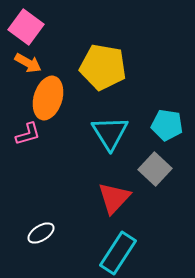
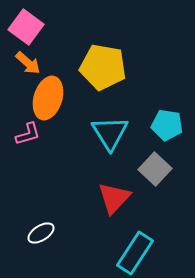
orange arrow: rotated 12 degrees clockwise
cyan rectangle: moved 17 px right
